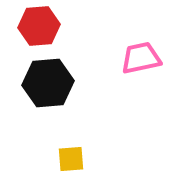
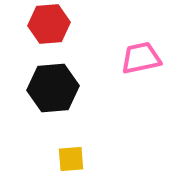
red hexagon: moved 10 px right, 2 px up
black hexagon: moved 5 px right, 5 px down
